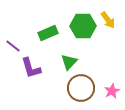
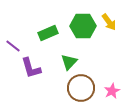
yellow arrow: moved 1 px right, 2 px down
